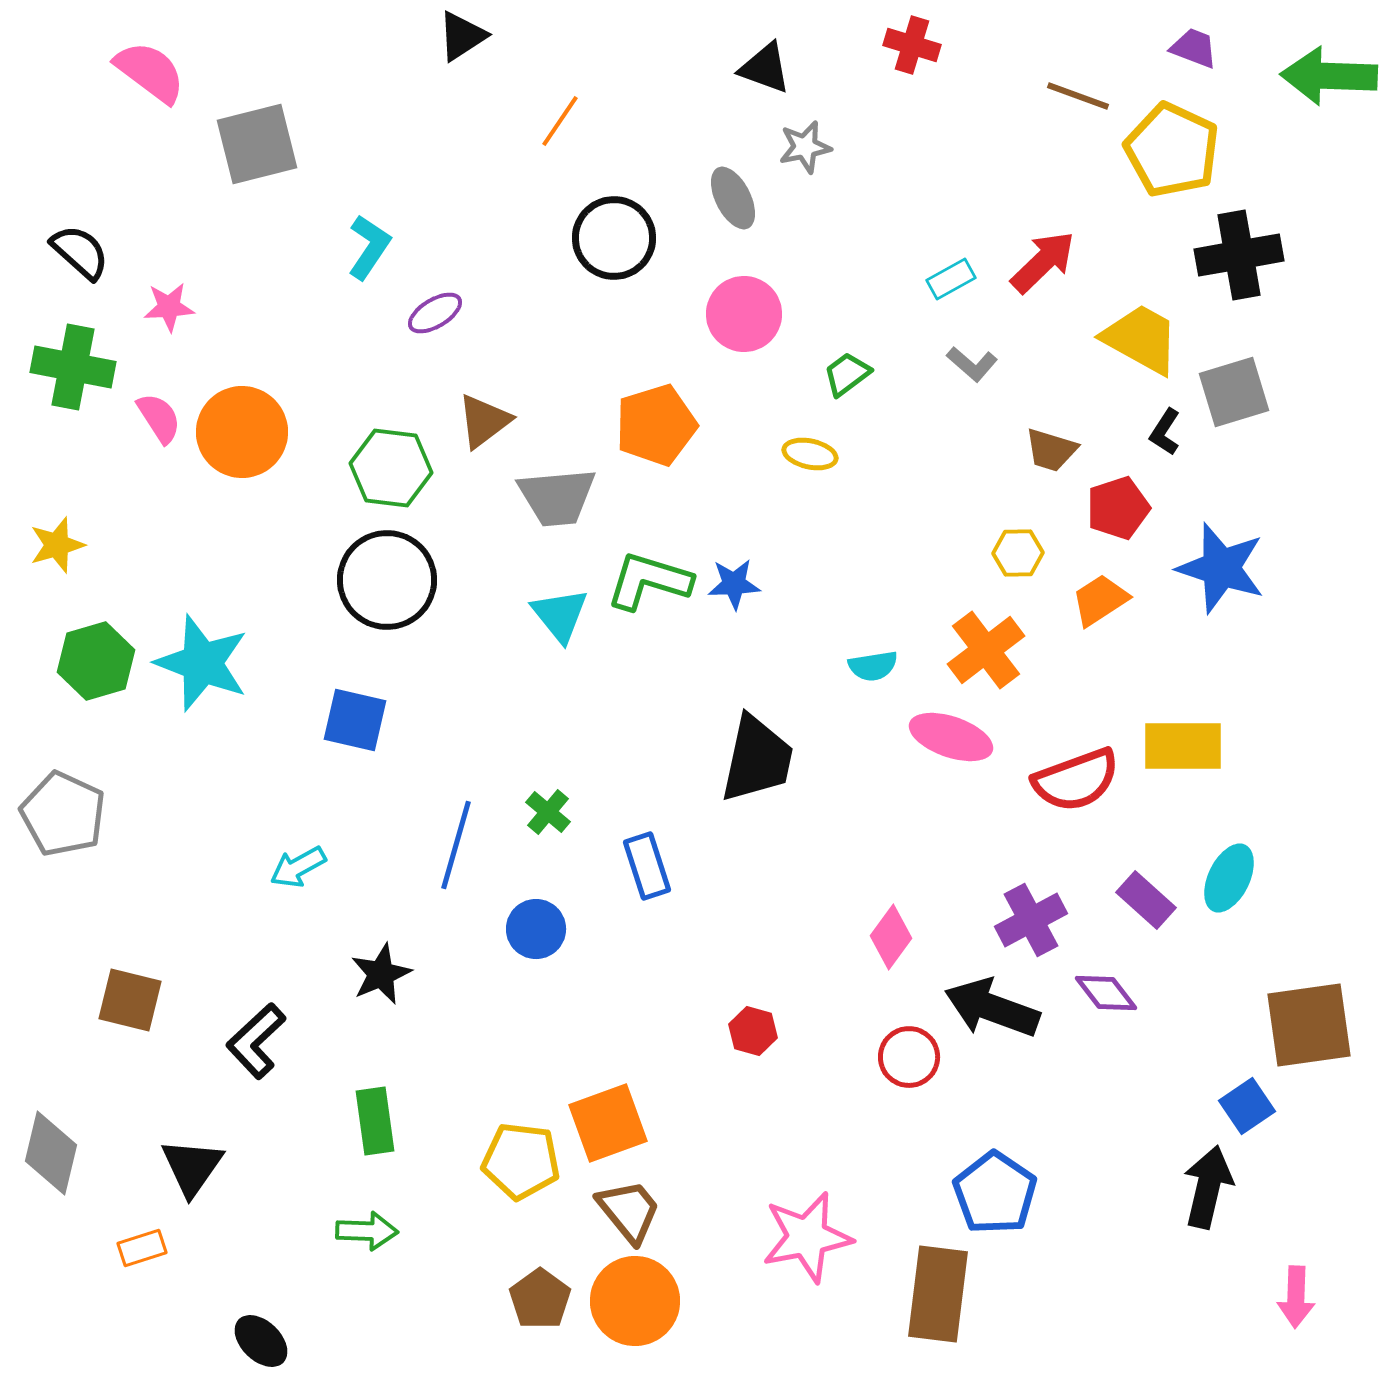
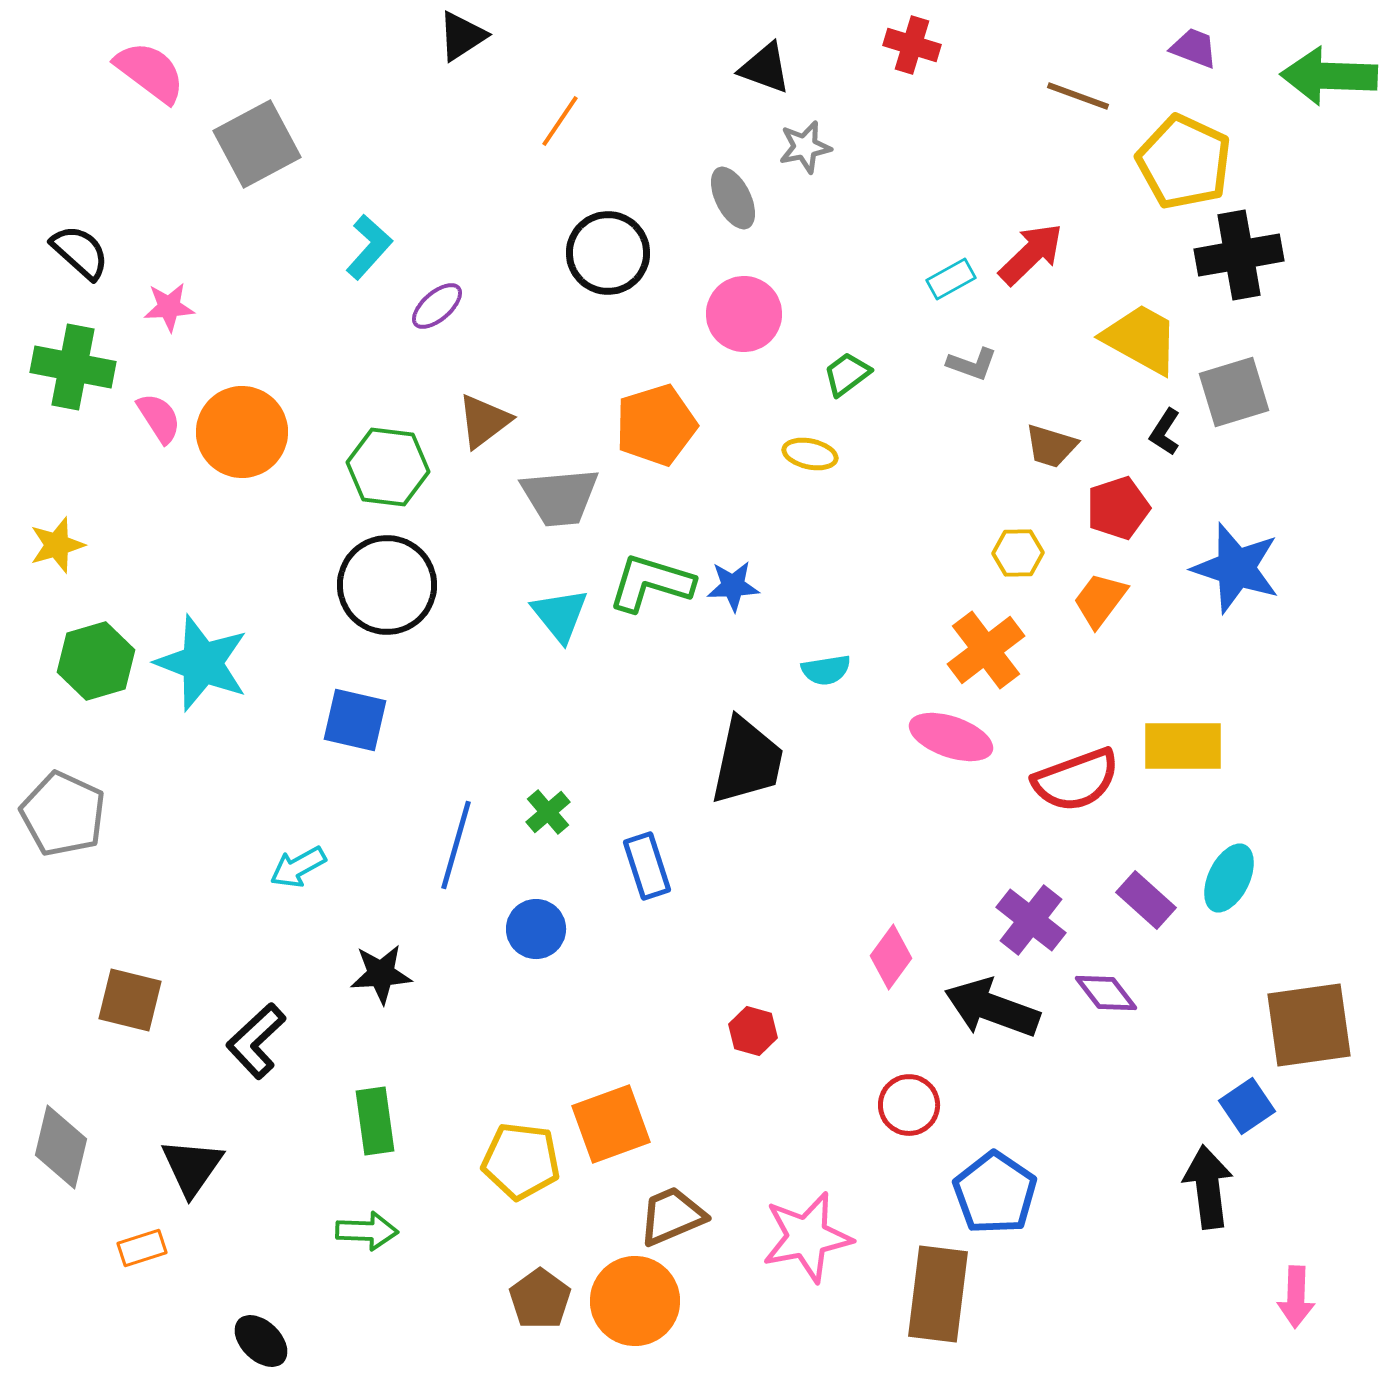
gray square at (257, 144): rotated 14 degrees counterclockwise
yellow pentagon at (1172, 150): moved 12 px right, 12 px down
black circle at (614, 238): moved 6 px left, 15 px down
cyan L-shape at (369, 247): rotated 8 degrees clockwise
red arrow at (1043, 262): moved 12 px left, 8 px up
purple ellipse at (435, 313): moved 2 px right, 7 px up; rotated 10 degrees counterclockwise
gray L-shape at (972, 364): rotated 21 degrees counterclockwise
brown trapezoid at (1051, 450): moved 4 px up
green hexagon at (391, 468): moved 3 px left, 1 px up
gray trapezoid at (557, 497): moved 3 px right
blue star at (1221, 568): moved 15 px right
black circle at (387, 580): moved 5 px down
green L-shape at (649, 581): moved 2 px right, 2 px down
blue star at (734, 584): moved 1 px left, 2 px down
orange trapezoid at (1100, 600): rotated 20 degrees counterclockwise
cyan semicircle at (873, 666): moved 47 px left, 4 px down
black trapezoid at (757, 759): moved 10 px left, 2 px down
green cross at (548, 812): rotated 9 degrees clockwise
purple cross at (1031, 920): rotated 24 degrees counterclockwise
pink diamond at (891, 937): moved 20 px down
black star at (381, 974): rotated 20 degrees clockwise
red circle at (909, 1057): moved 48 px down
orange square at (608, 1123): moved 3 px right, 1 px down
gray diamond at (51, 1153): moved 10 px right, 6 px up
black arrow at (1208, 1187): rotated 20 degrees counterclockwise
brown trapezoid at (629, 1211): moved 43 px right, 5 px down; rotated 74 degrees counterclockwise
